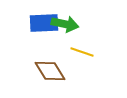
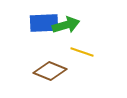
green arrow: moved 1 px right, 1 px down; rotated 28 degrees counterclockwise
brown diamond: rotated 36 degrees counterclockwise
